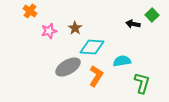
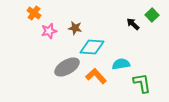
orange cross: moved 4 px right, 2 px down
black arrow: rotated 32 degrees clockwise
brown star: rotated 24 degrees counterclockwise
cyan semicircle: moved 1 px left, 3 px down
gray ellipse: moved 1 px left
orange L-shape: rotated 75 degrees counterclockwise
green L-shape: rotated 25 degrees counterclockwise
